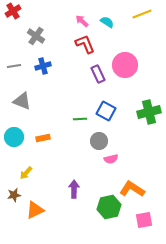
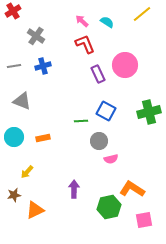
yellow line: rotated 18 degrees counterclockwise
green line: moved 1 px right, 2 px down
yellow arrow: moved 1 px right, 1 px up
